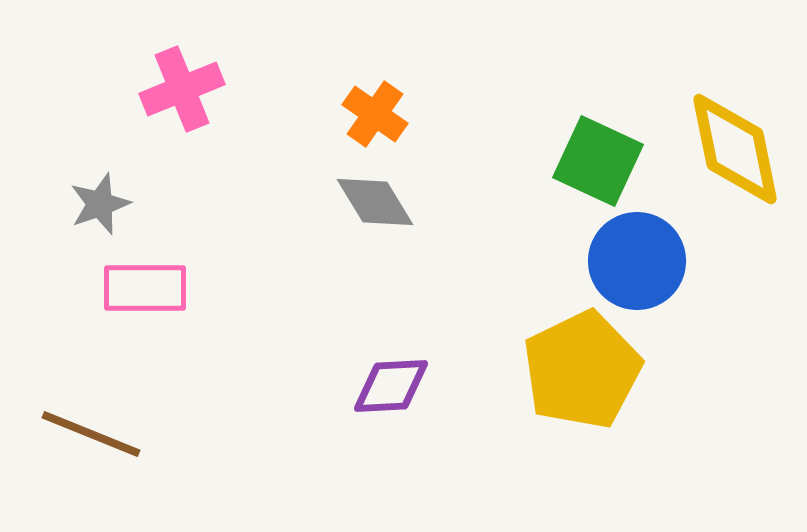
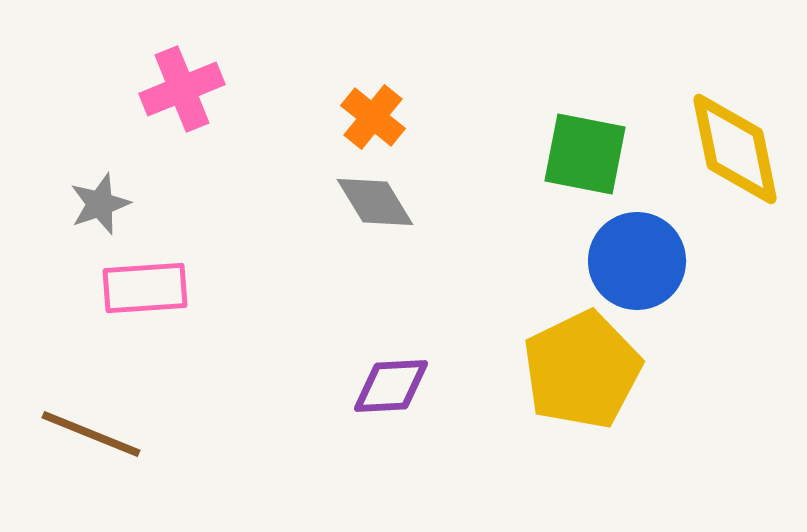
orange cross: moved 2 px left, 3 px down; rotated 4 degrees clockwise
green square: moved 13 px left, 7 px up; rotated 14 degrees counterclockwise
pink rectangle: rotated 4 degrees counterclockwise
